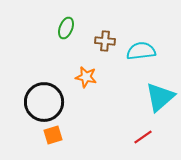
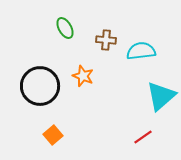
green ellipse: moved 1 px left; rotated 50 degrees counterclockwise
brown cross: moved 1 px right, 1 px up
orange star: moved 3 px left, 1 px up; rotated 10 degrees clockwise
cyan triangle: moved 1 px right, 1 px up
black circle: moved 4 px left, 16 px up
orange square: rotated 24 degrees counterclockwise
